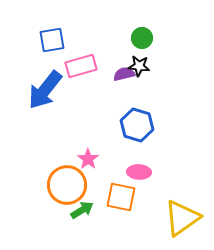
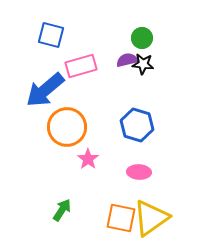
blue square: moved 1 px left, 5 px up; rotated 24 degrees clockwise
black star: moved 4 px right, 2 px up
purple semicircle: moved 3 px right, 14 px up
blue arrow: rotated 12 degrees clockwise
orange circle: moved 58 px up
orange square: moved 21 px down
green arrow: moved 20 px left; rotated 25 degrees counterclockwise
yellow triangle: moved 31 px left
